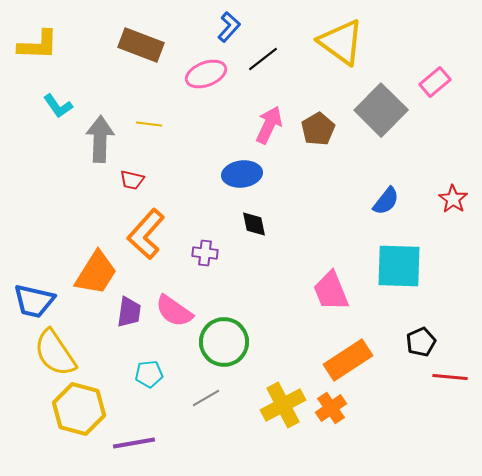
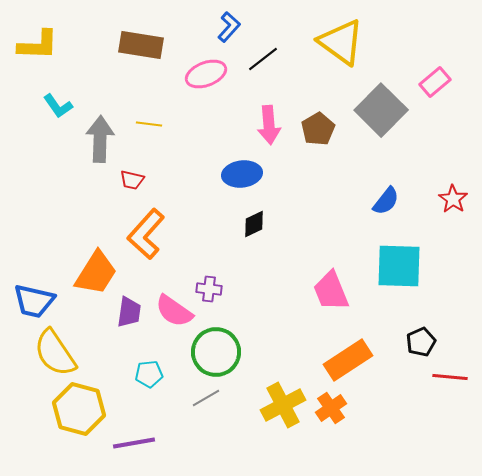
brown rectangle: rotated 12 degrees counterclockwise
pink arrow: rotated 150 degrees clockwise
black diamond: rotated 76 degrees clockwise
purple cross: moved 4 px right, 36 px down
green circle: moved 8 px left, 10 px down
